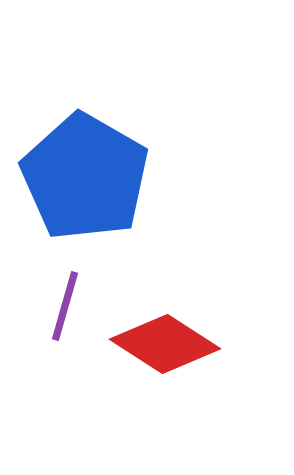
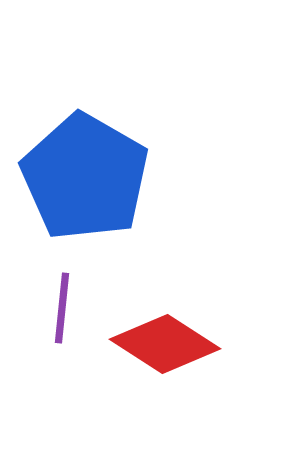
purple line: moved 3 px left, 2 px down; rotated 10 degrees counterclockwise
